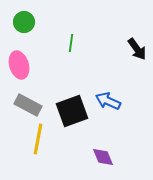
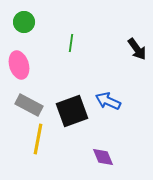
gray rectangle: moved 1 px right
